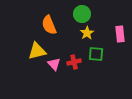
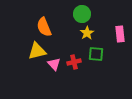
orange semicircle: moved 5 px left, 2 px down
